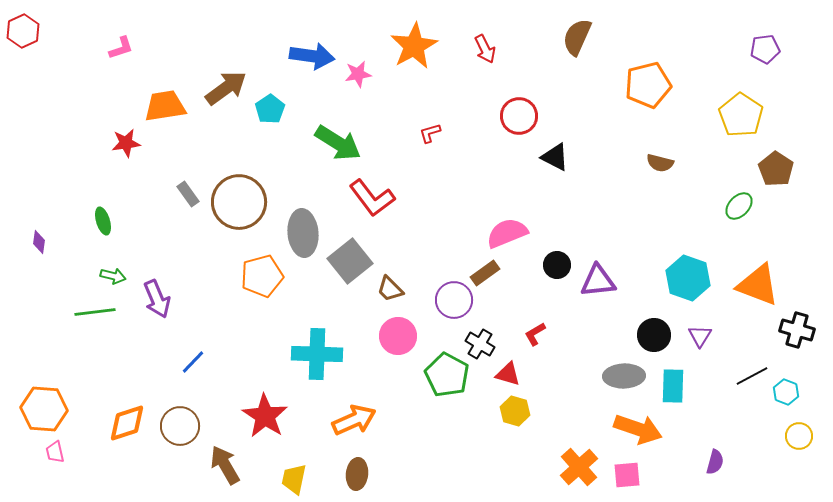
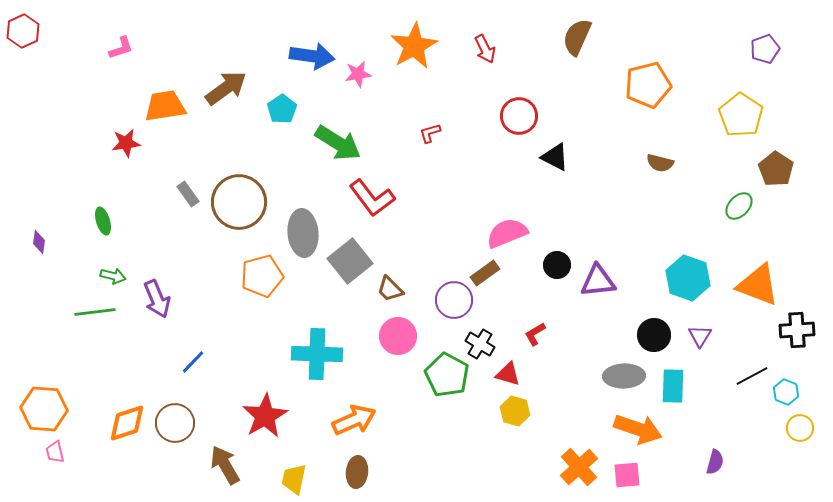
purple pentagon at (765, 49): rotated 12 degrees counterclockwise
cyan pentagon at (270, 109): moved 12 px right
black cross at (797, 330): rotated 20 degrees counterclockwise
red star at (265, 416): rotated 9 degrees clockwise
brown circle at (180, 426): moved 5 px left, 3 px up
yellow circle at (799, 436): moved 1 px right, 8 px up
brown ellipse at (357, 474): moved 2 px up
